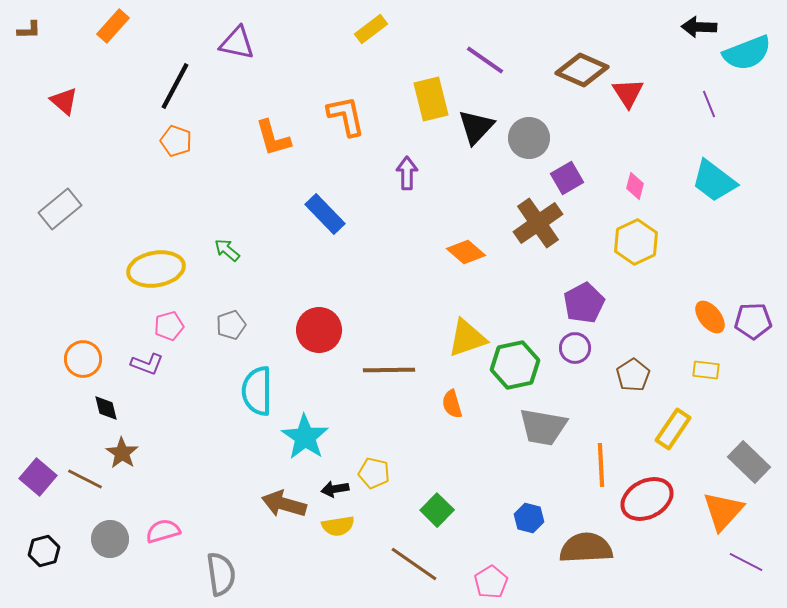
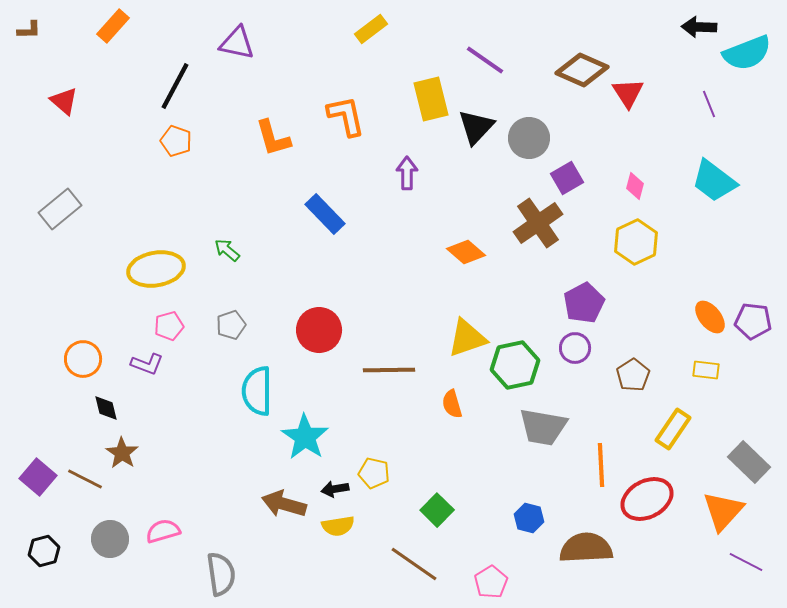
purple pentagon at (753, 321): rotated 9 degrees clockwise
